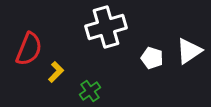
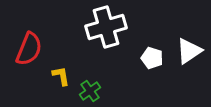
yellow L-shape: moved 5 px right, 4 px down; rotated 55 degrees counterclockwise
